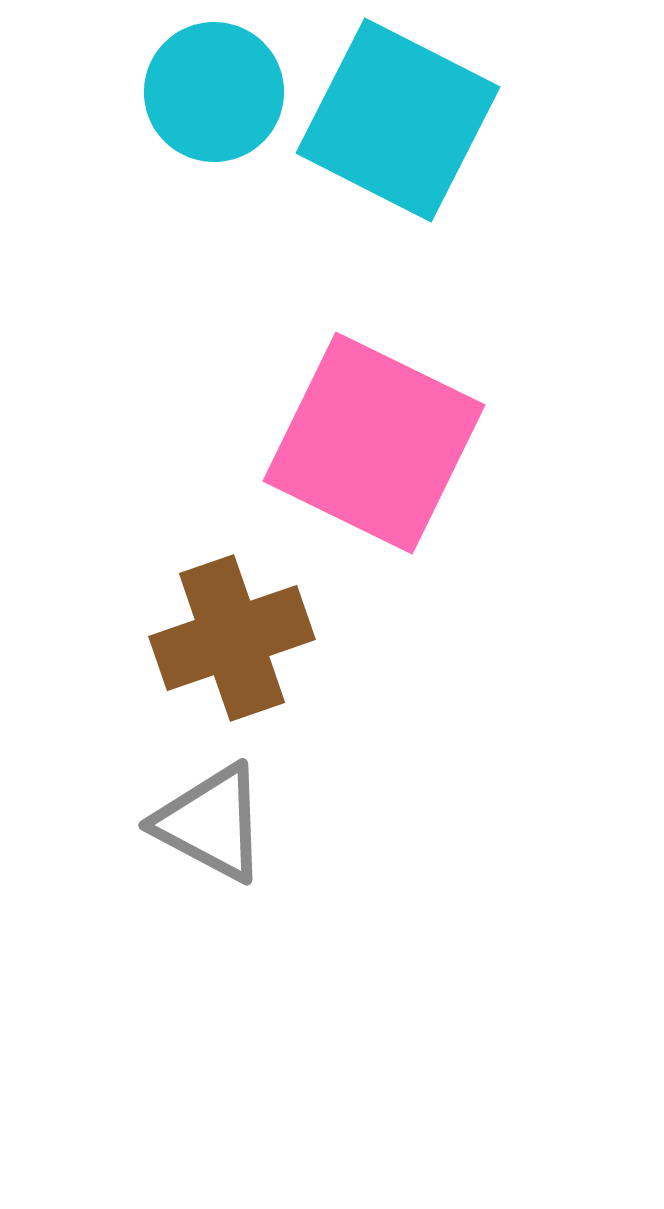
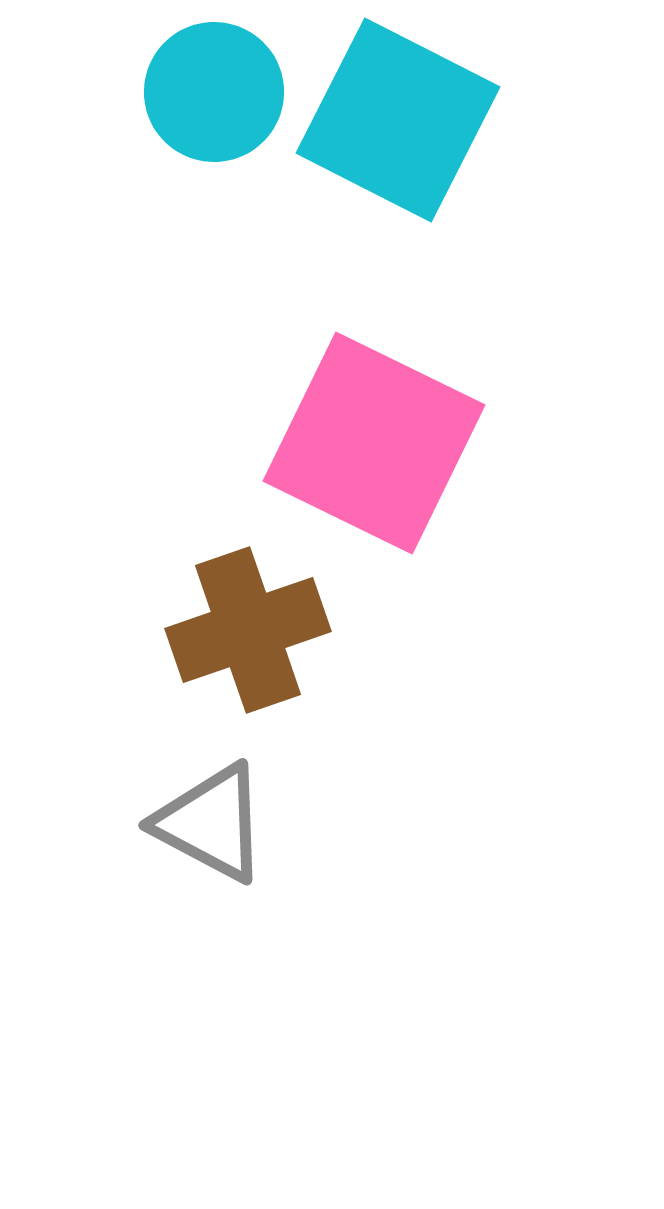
brown cross: moved 16 px right, 8 px up
